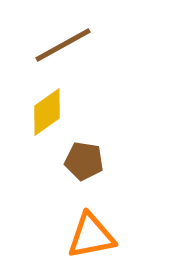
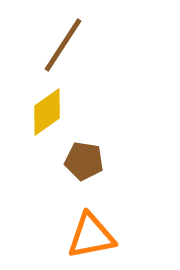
brown line: rotated 28 degrees counterclockwise
